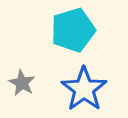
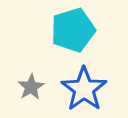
gray star: moved 9 px right, 4 px down; rotated 12 degrees clockwise
